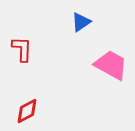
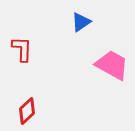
pink trapezoid: moved 1 px right
red diamond: rotated 16 degrees counterclockwise
